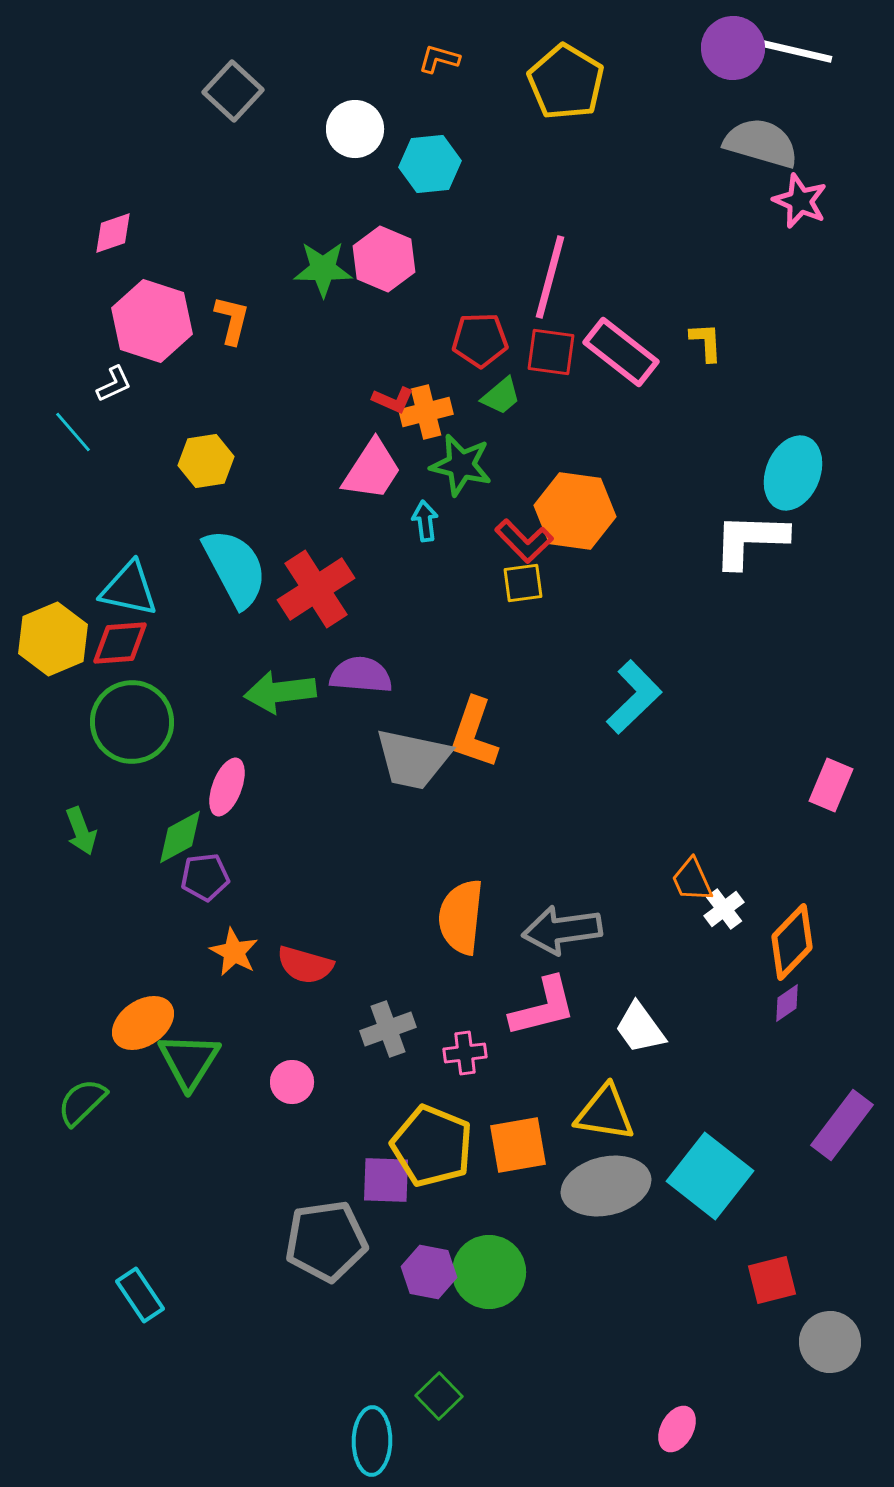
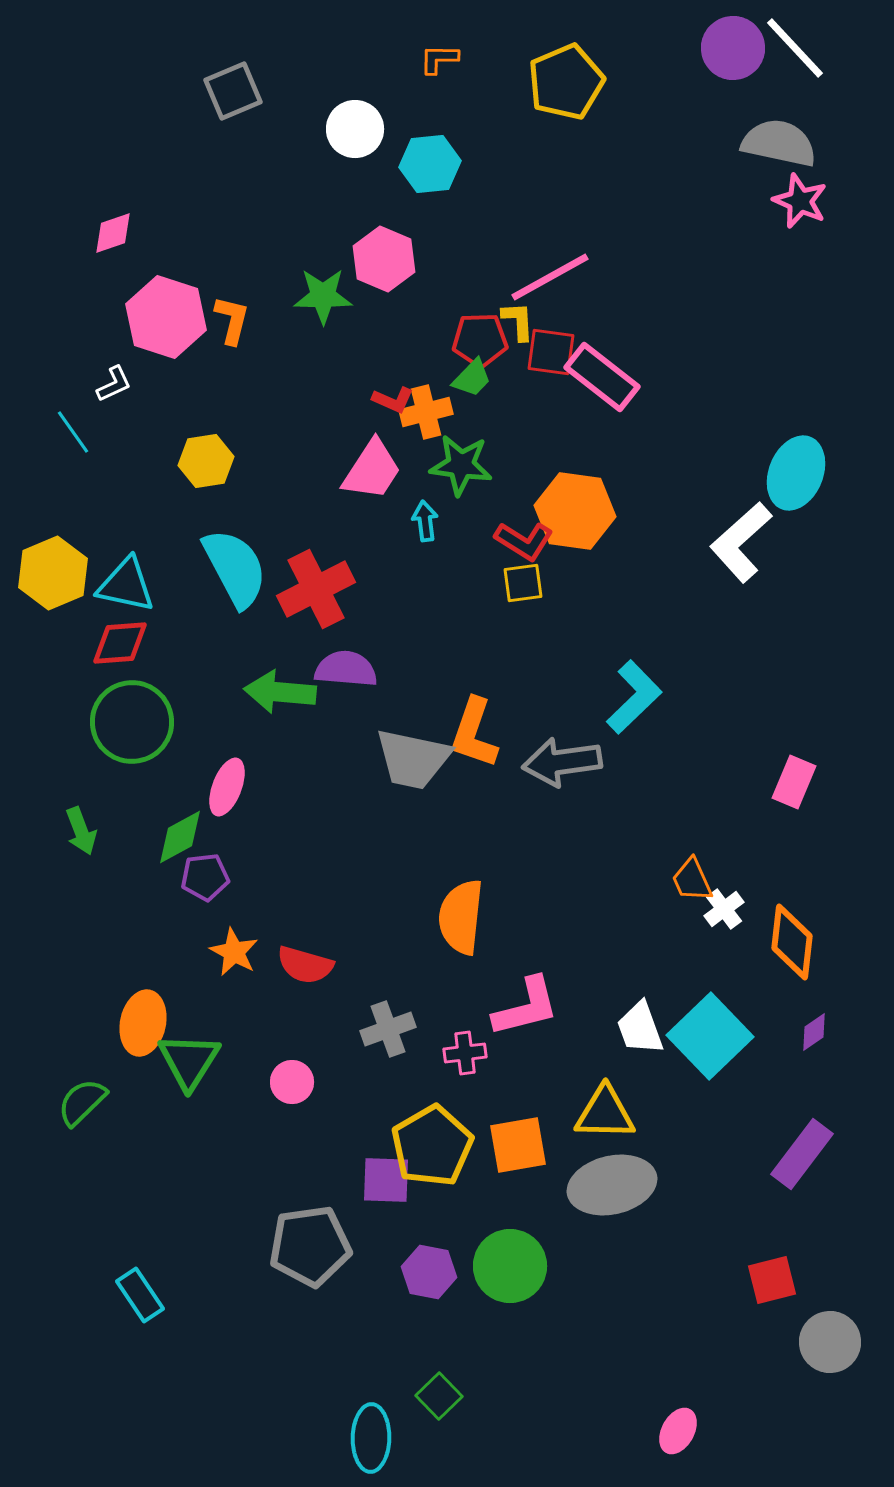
white line at (795, 51): moved 3 px up; rotated 34 degrees clockwise
orange L-shape at (439, 59): rotated 15 degrees counterclockwise
yellow pentagon at (566, 82): rotated 18 degrees clockwise
gray square at (233, 91): rotated 24 degrees clockwise
gray semicircle at (761, 143): moved 18 px right; rotated 4 degrees counterclockwise
green star at (323, 269): moved 27 px down
pink line at (550, 277): rotated 46 degrees clockwise
pink hexagon at (152, 321): moved 14 px right, 4 px up
yellow L-shape at (706, 342): moved 188 px left, 21 px up
pink rectangle at (621, 352): moved 19 px left, 25 px down
green trapezoid at (501, 396): moved 29 px left, 18 px up; rotated 6 degrees counterclockwise
cyan line at (73, 432): rotated 6 degrees clockwise
green star at (461, 465): rotated 6 degrees counterclockwise
cyan ellipse at (793, 473): moved 3 px right
white L-shape at (750, 540): moved 9 px left, 2 px down; rotated 44 degrees counterclockwise
red L-shape at (524, 541): rotated 14 degrees counterclockwise
cyan triangle at (129, 589): moved 3 px left, 4 px up
red cross at (316, 589): rotated 6 degrees clockwise
yellow hexagon at (53, 639): moved 66 px up
purple semicircle at (361, 675): moved 15 px left, 6 px up
green arrow at (280, 692): rotated 12 degrees clockwise
pink rectangle at (831, 785): moved 37 px left, 3 px up
gray arrow at (562, 930): moved 168 px up
orange diamond at (792, 942): rotated 38 degrees counterclockwise
purple diamond at (787, 1003): moved 27 px right, 29 px down
pink L-shape at (543, 1007): moved 17 px left
orange ellipse at (143, 1023): rotated 44 degrees counterclockwise
white trapezoid at (640, 1028): rotated 16 degrees clockwise
yellow triangle at (605, 1113): rotated 8 degrees counterclockwise
purple rectangle at (842, 1125): moved 40 px left, 29 px down
yellow pentagon at (432, 1146): rotated 20 degrees clockwise
cyan square at (710, 1176): moved 140 px up; rotated 8 degrees clockwise
gray ellipse at (606, 1186): moved 6 px right, 1 px up
gray pentagon at (326, 1241): moved 16 px left, 5 px down
green circle at (489, 1272): moved 21 px right, 6 px up
pink ellipse at (677, 1429): moved 1 px right, 2 px down
cyan ellipse at (372, 1441): moved 1 px left, 3 px up
